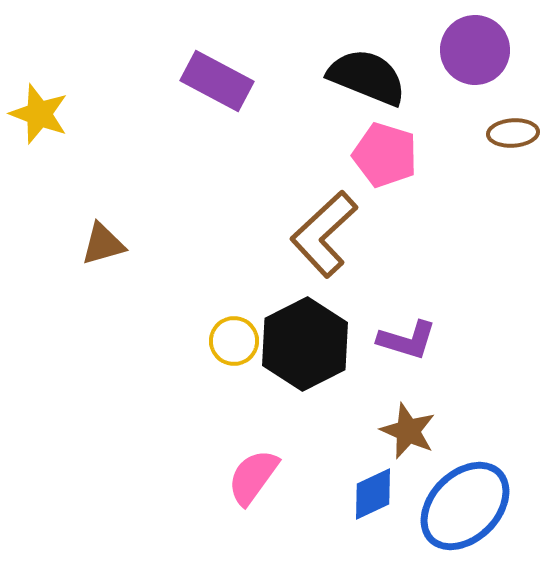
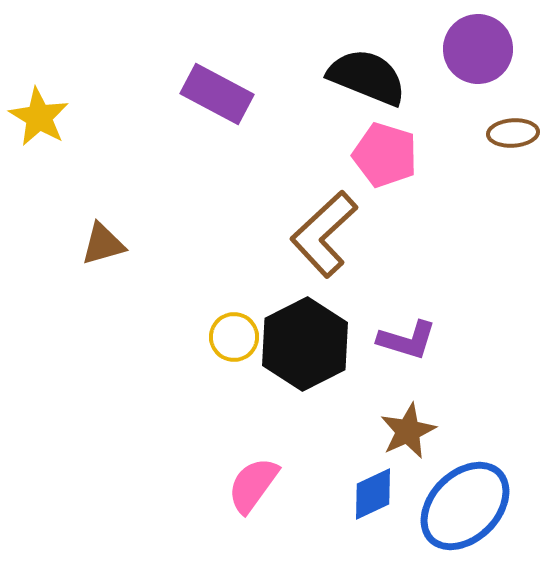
purple circle: moved 3 px right, 1 px up
purple rectangle: moved 13 px down
yellow star: moved 3 px down; rotated 10 degrees clockwise
yellow circle: moved 4 px up
brown star: rotated 24 degrees clockwise
pink semicircle: moved 8 px down
